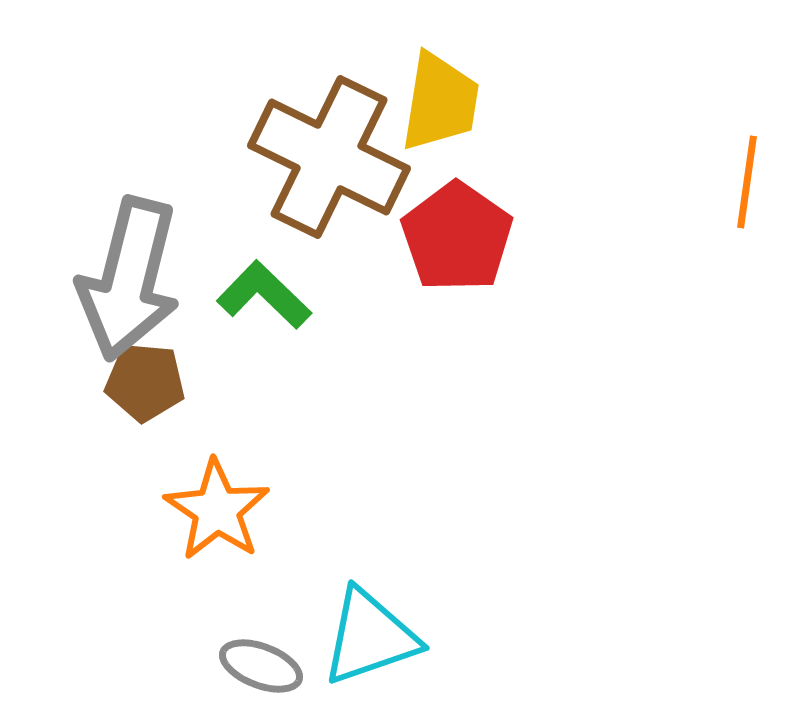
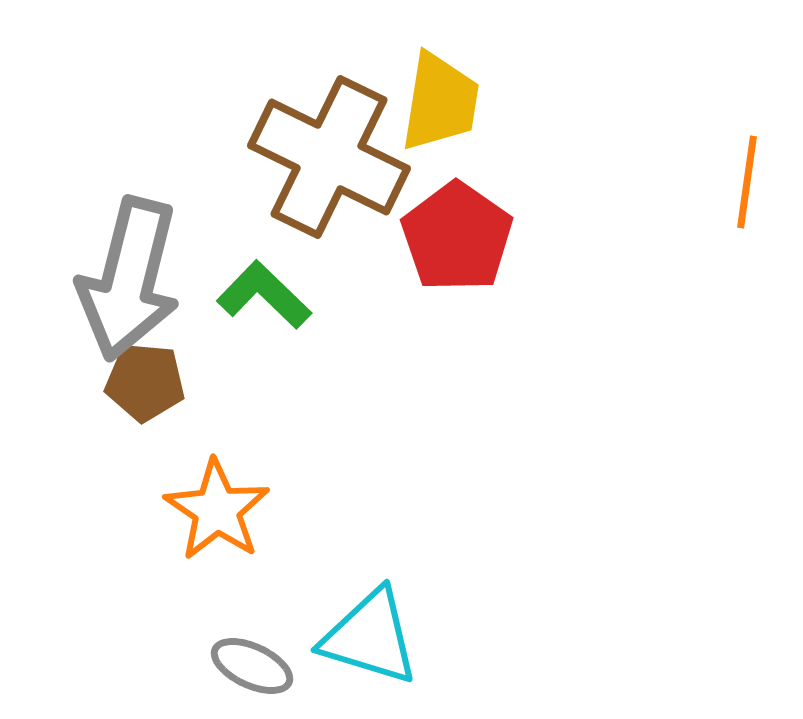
cyan triangle: rotated 36 degrees clockwise
gray ellipse: moved 9 px left; rotated 4 degrees clockwise
